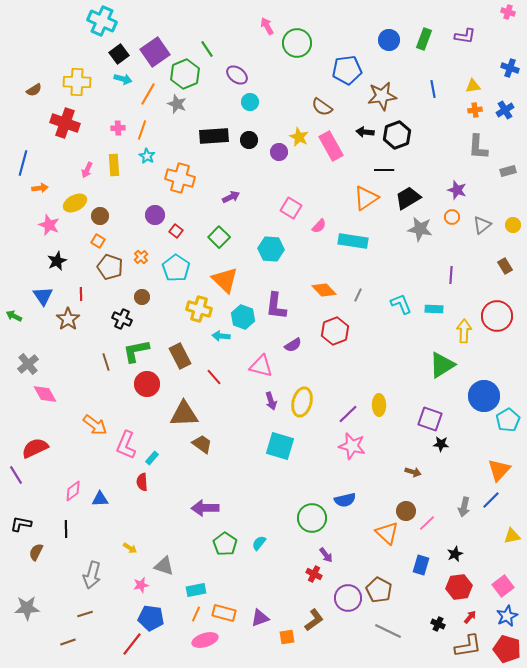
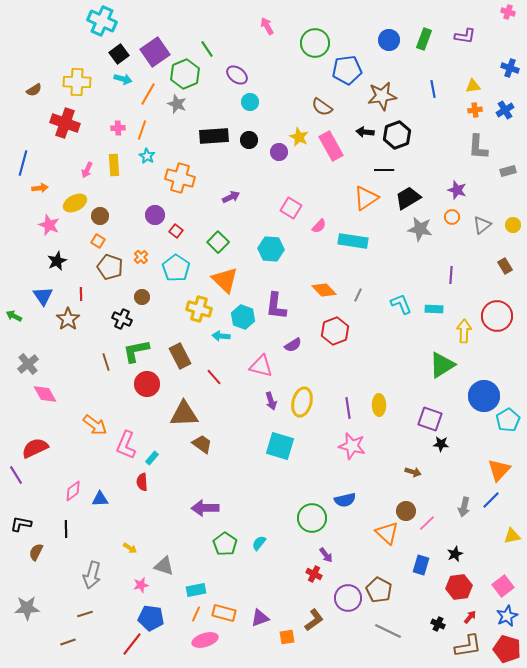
green circle at (297, 43): moved 18 px right
green square at (219, 237): moved 1 px left, 5 px down
purple line at (348, 414): moved 6 px up; rotated 55 degrees counterclockwise
